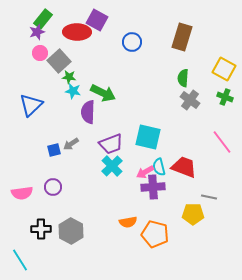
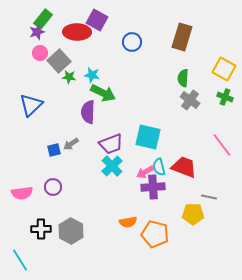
cyan star: moved 19 px right, 16 px up
pink line: moved 3 px down
